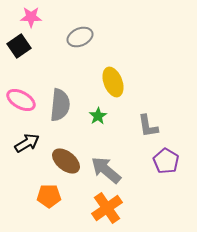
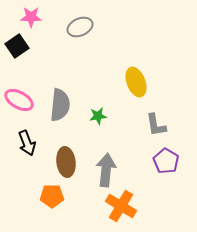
gray ellipse: moved 10 px up
black square: moved 2 px left
yellow ellipse: moved 23 px right
pink ellipse: moved 2 px left
green star: rotated 24 degrees clockwise
gray L-shape: moved 8 px right, 1 px up
black arrow: rotated 100 degrees clockwise
brown ellipse: moved 1 px down; rotated 44 degrees clockwise
gray arrow: rotated 56 degrees clockwise
orange pentagon: moved 3 px right
orange cross: moved 14 px right, 2 px up; rotated 24 degrees counterclockwise
